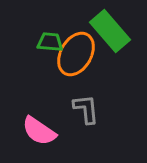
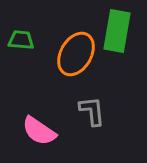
green rectangle: moved 7 px right; rotated 51 degrees clockwise
green trapezoid: moved 29 px left, 2 px up
gray L-shape: moved 6 px right, 2 px down
